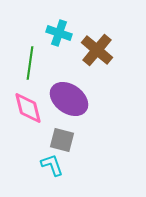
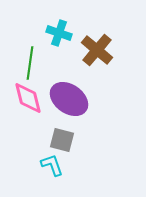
pink diamond: moved 10 px up
